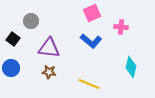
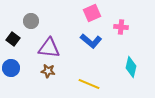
brown star: moved 1 px left, 1 px up
